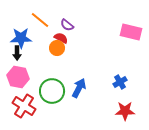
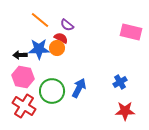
blue star: moved 18 px right, 11 px down
black arrow: moved 3 px right, 2 px down; rotated 88 degrees clockwise
pink hexagon: moved 5 px right
